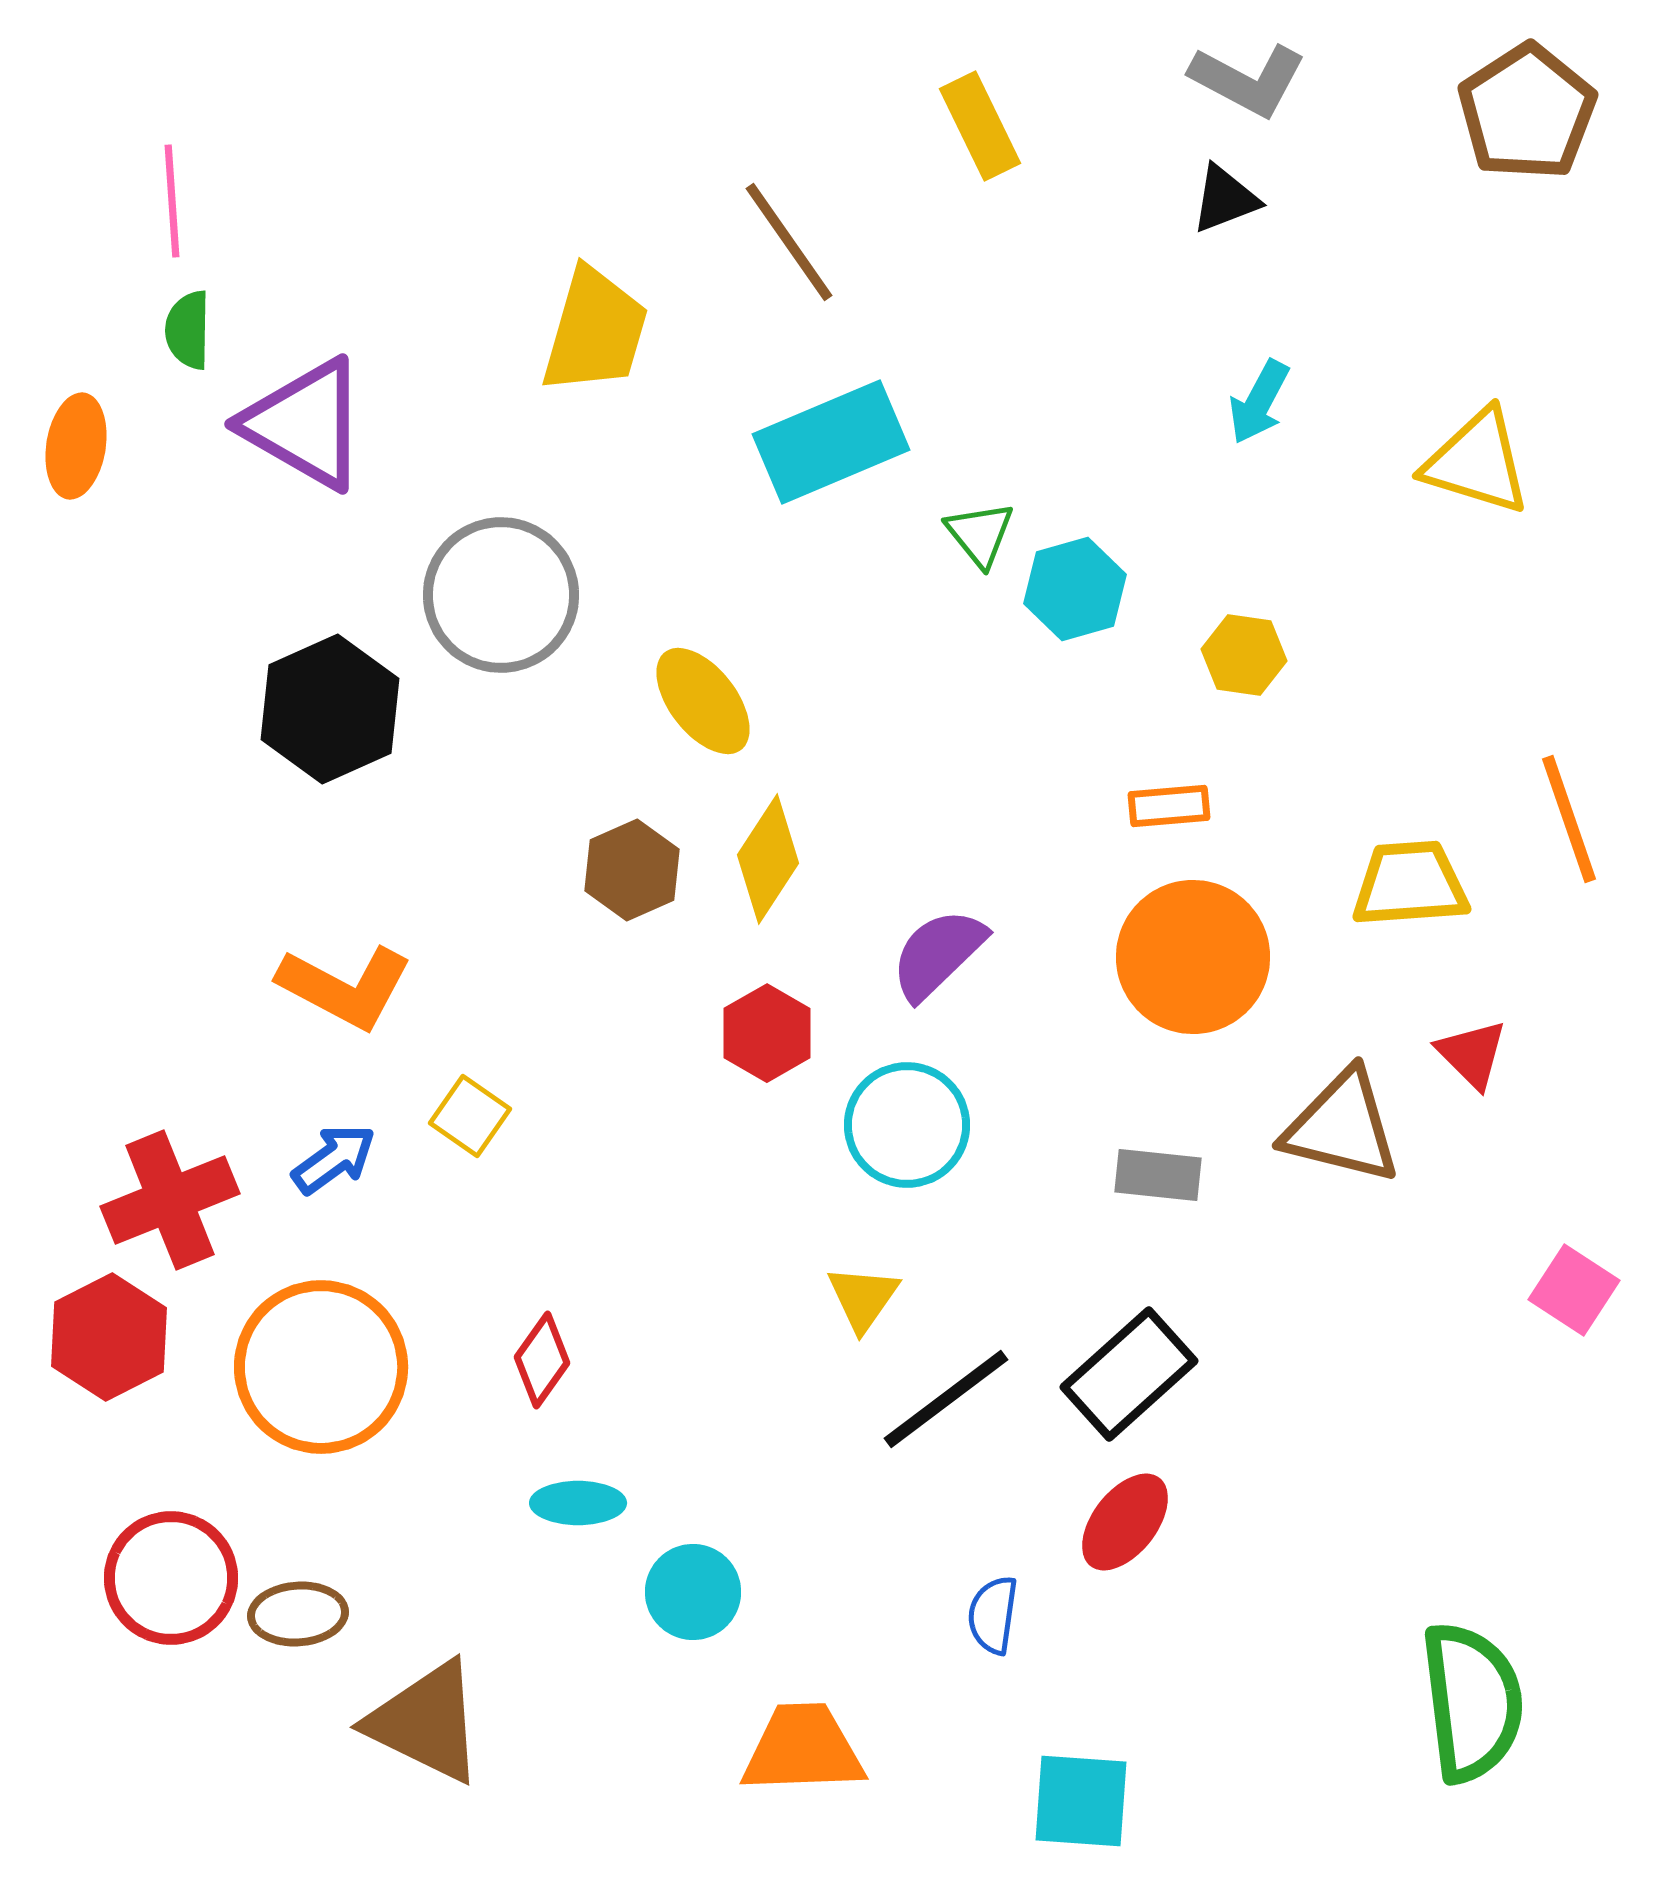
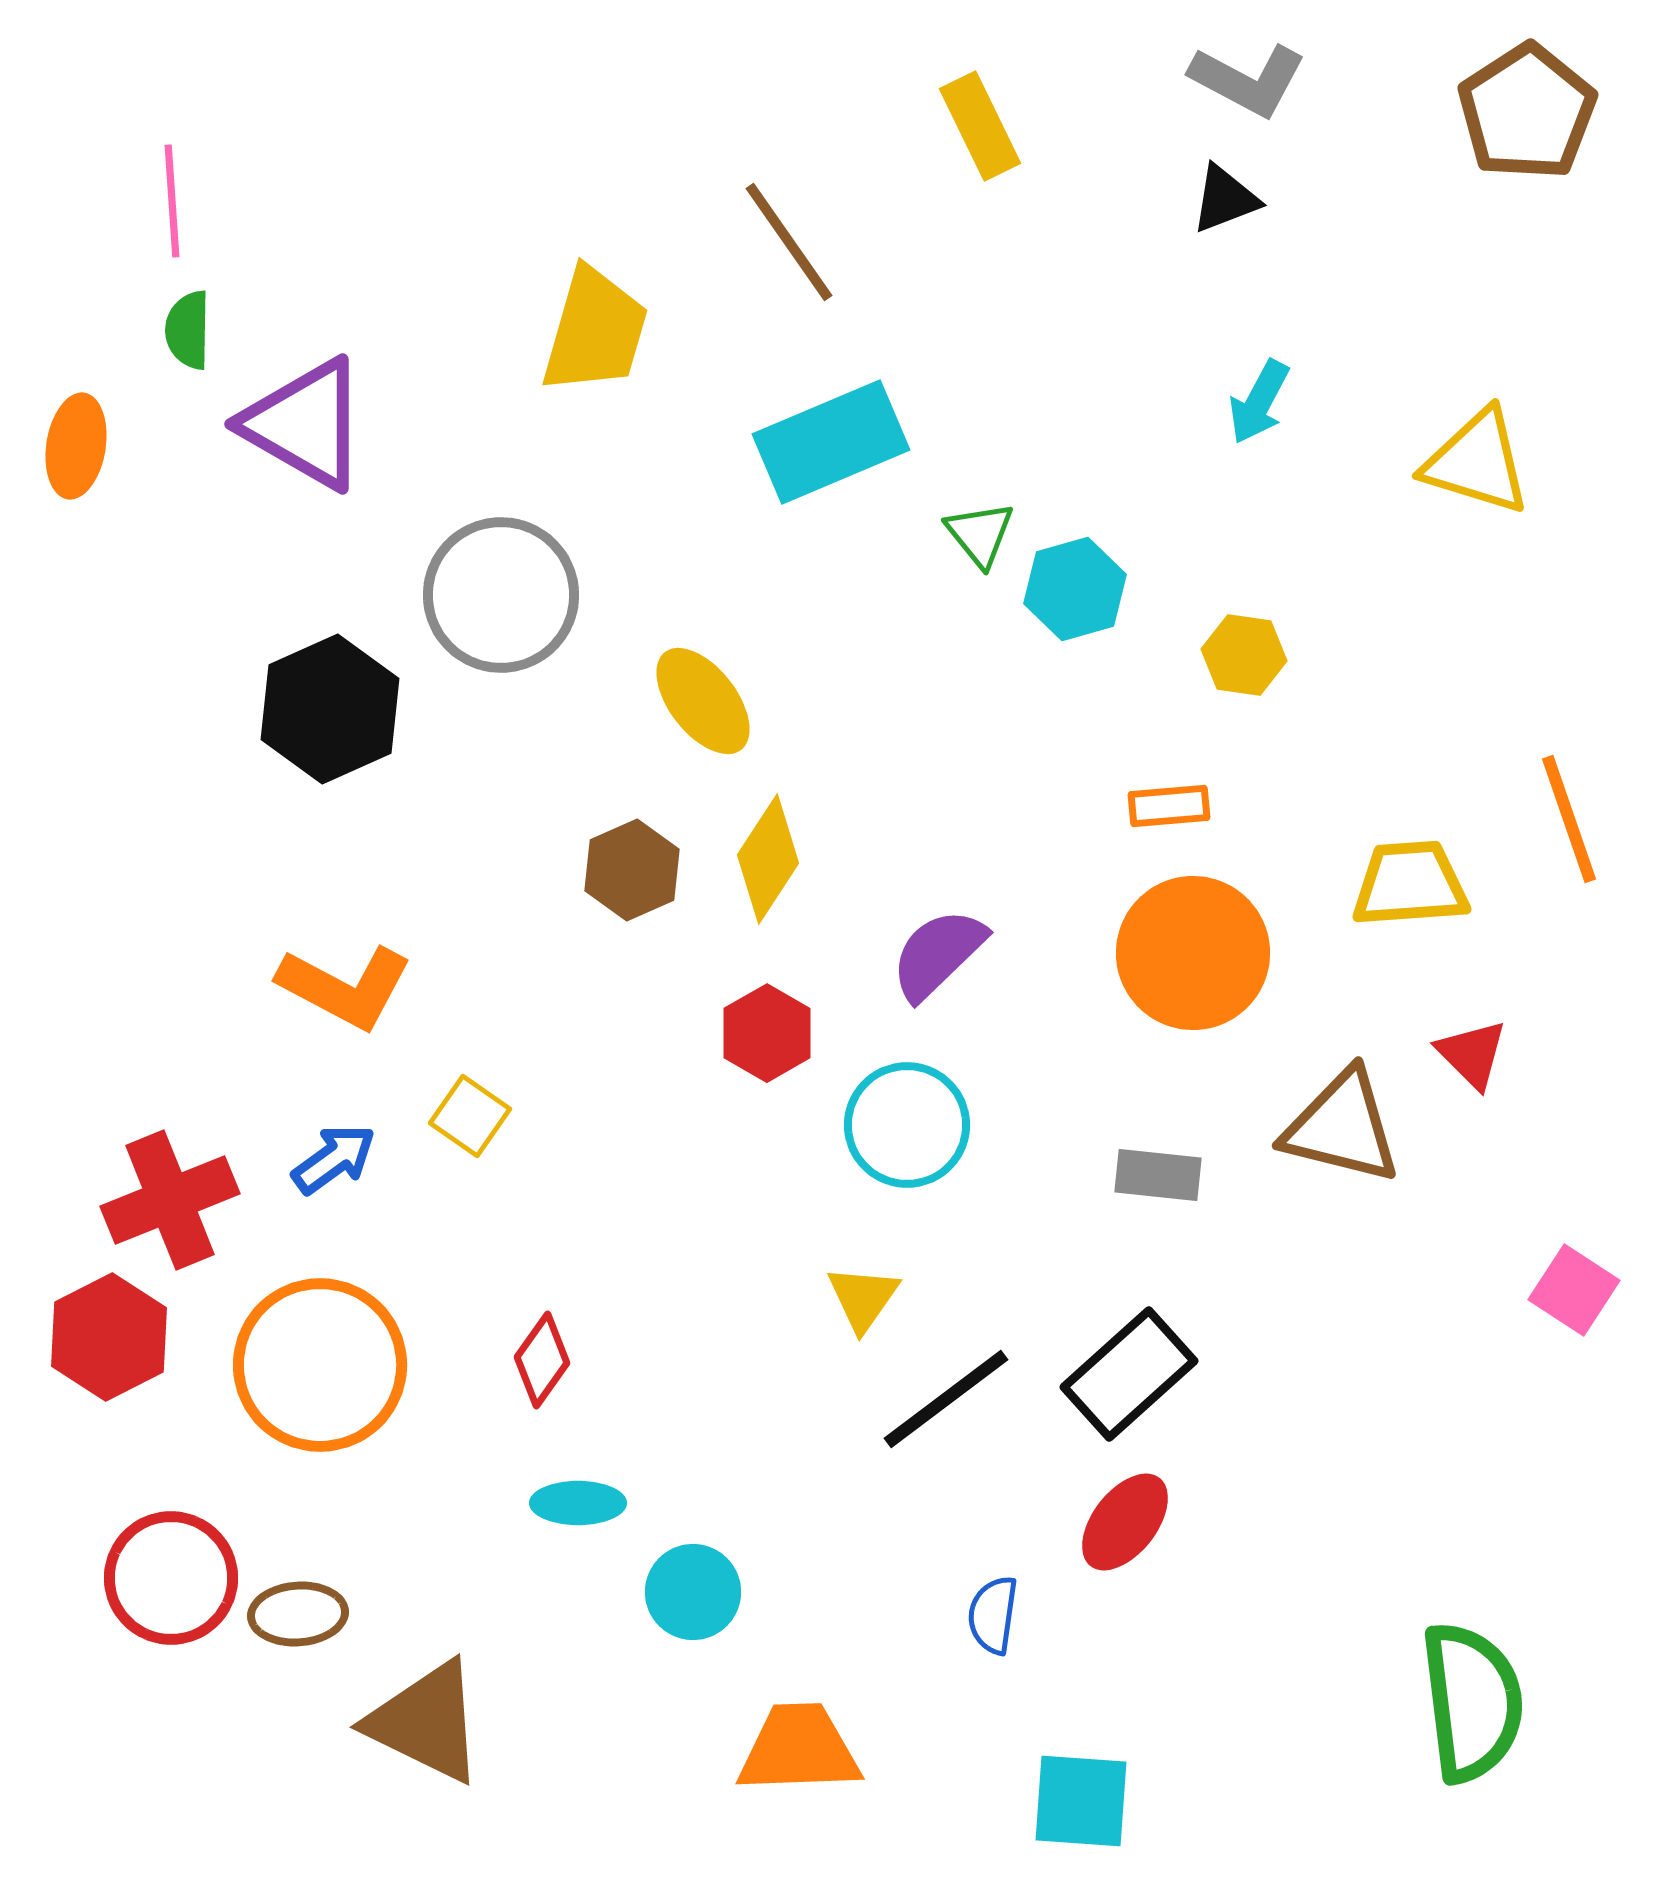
orange circle at (1193, 957): moved 4 px up
orange circle at (321, 1367): moved 1 px left, 2 px up
orange trapezoid at (803, 1749): moved 4 px left
